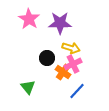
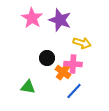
pink star: moved 3 px right, 1 px up
purple star: moved 3 px up; rotated 20 degrees clockwise
yellow arrow: moved 11 px right, 5 px up
pink cross: rotated 30 degrees clockwise
green triangle: rotated 42 degrees counterclockwise
blue line: moved 3 px left
